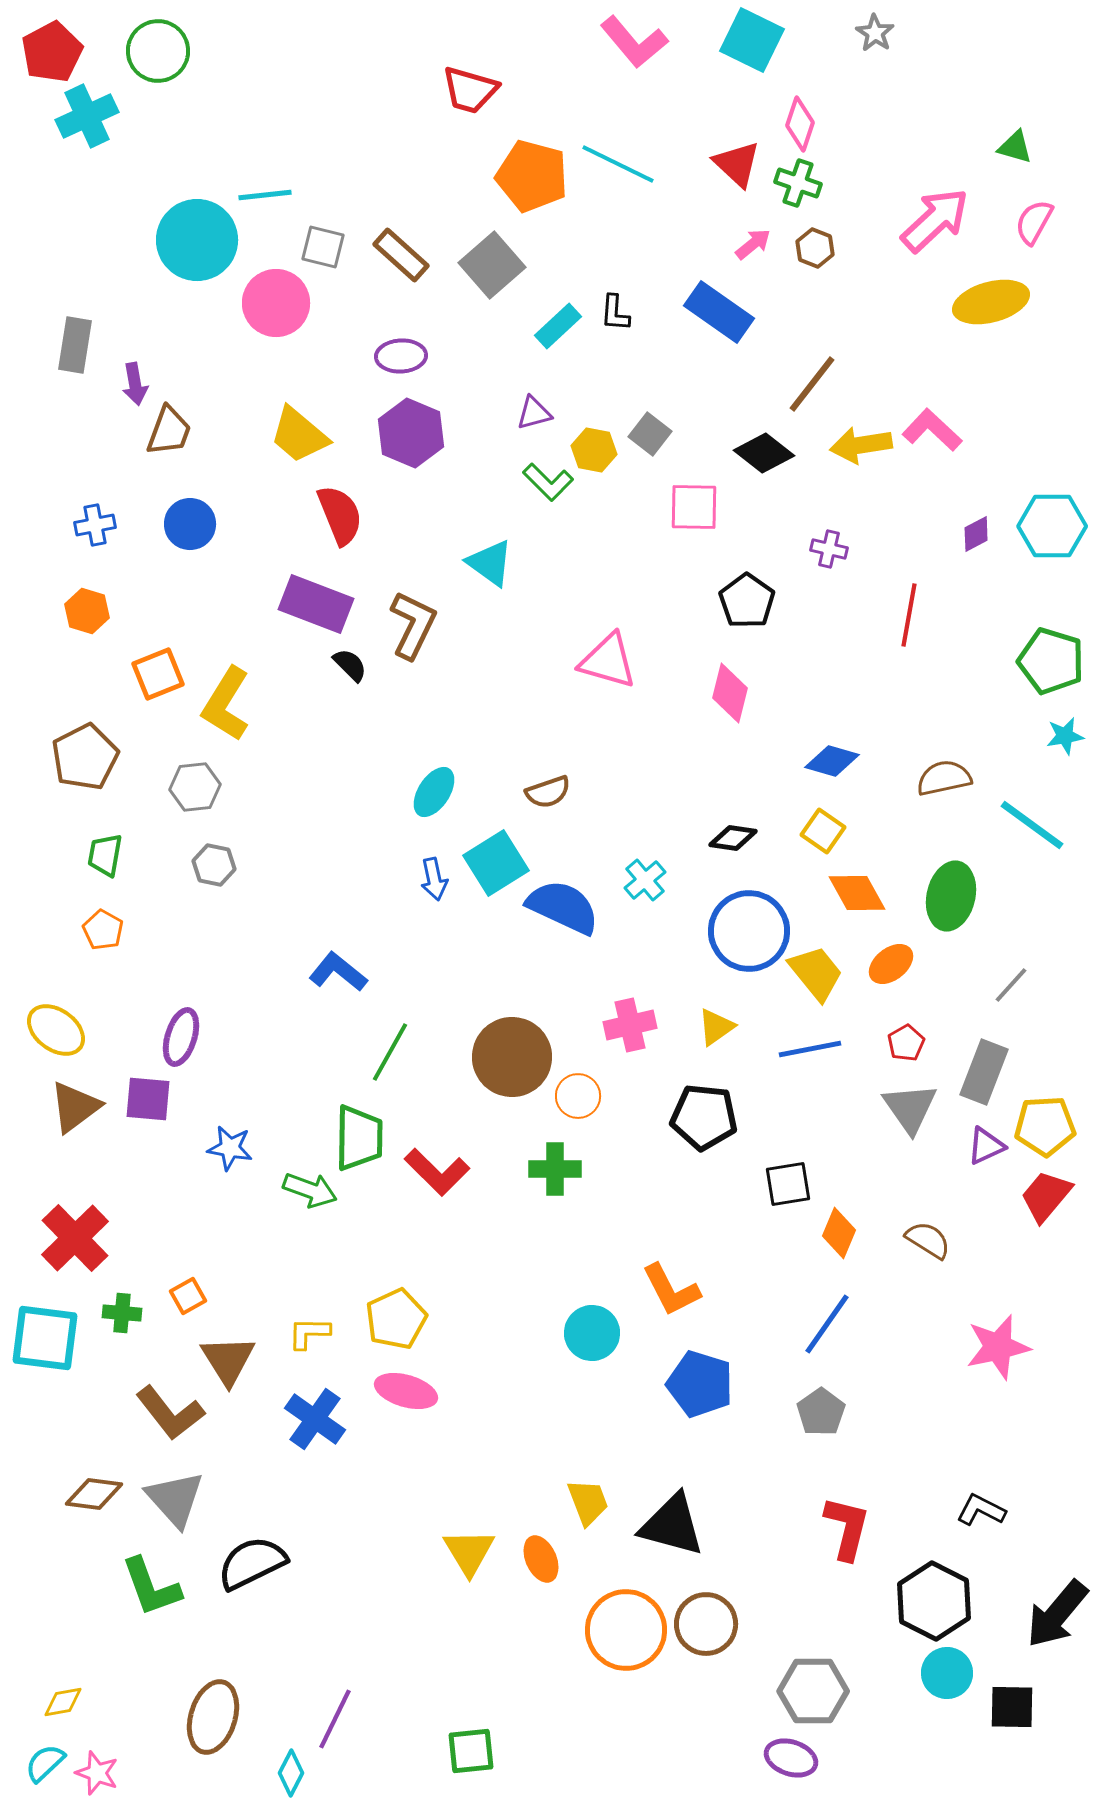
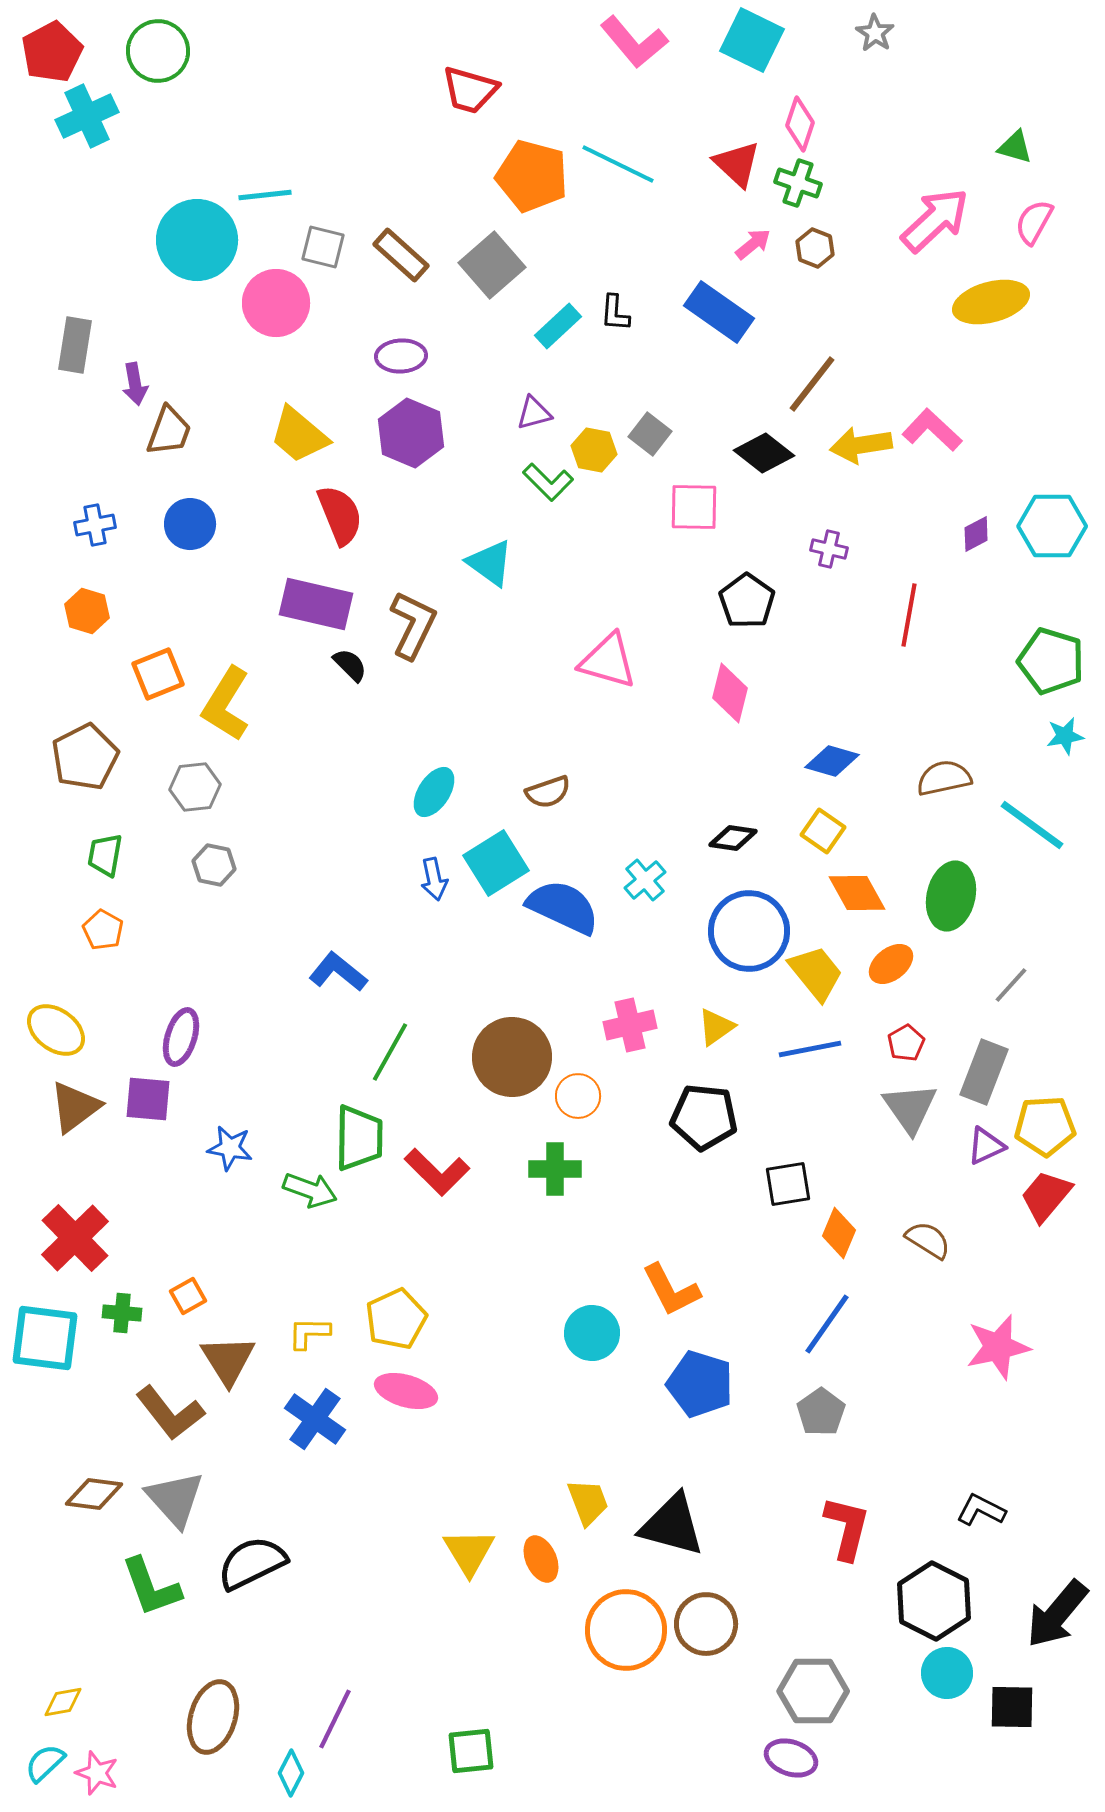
purple rectangle at (316, 604): rotated 8 degrees counterclockwise
